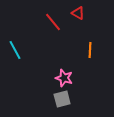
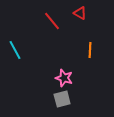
red triangle: moved 2 px right
red line: moved 1 px left, 1 px up
